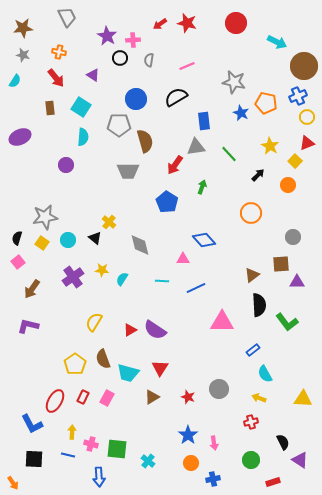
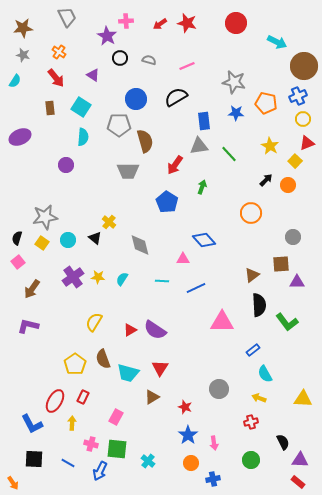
pink cross at (133, 40): moved 7 px left, 19 px up
orange cross at (59, 52): rotated 24 degrees clockwise
gray semicircle at (149, 60): rotated 96 degrees clockwise
blue star at (241, 113): moved 5 px left; rotated 21 degrees counterclockwise
yellow circle at (307, 117): moved 4 px left, 2 px down
gray triangle at (196, 147): moved 3 px right, 1 px up
black arrow at (258, 175): moved 8 px right, 5 px down
yellow star at (102, 270): moved 4 px left, 7 px down
red star at (188, 397): moved 3 px left, 10 px down
pink rectangle at (107, 398): moved 9 px right, 19 px down
yellow arrow at (72, 432): moved 9 px up
blue line at (68, 455): moved 8 px down; rotated 16 degrees clockwise
purple triangle at (300, 460): rotated 30 degrees counterclockwise
blue arrow at (99, 477): moved 1 px right, 6 px up; rotated 30 degrees clockwise
red rectangle at (273, 482): moved 25 px right; rotated 56 degrees clockwise
